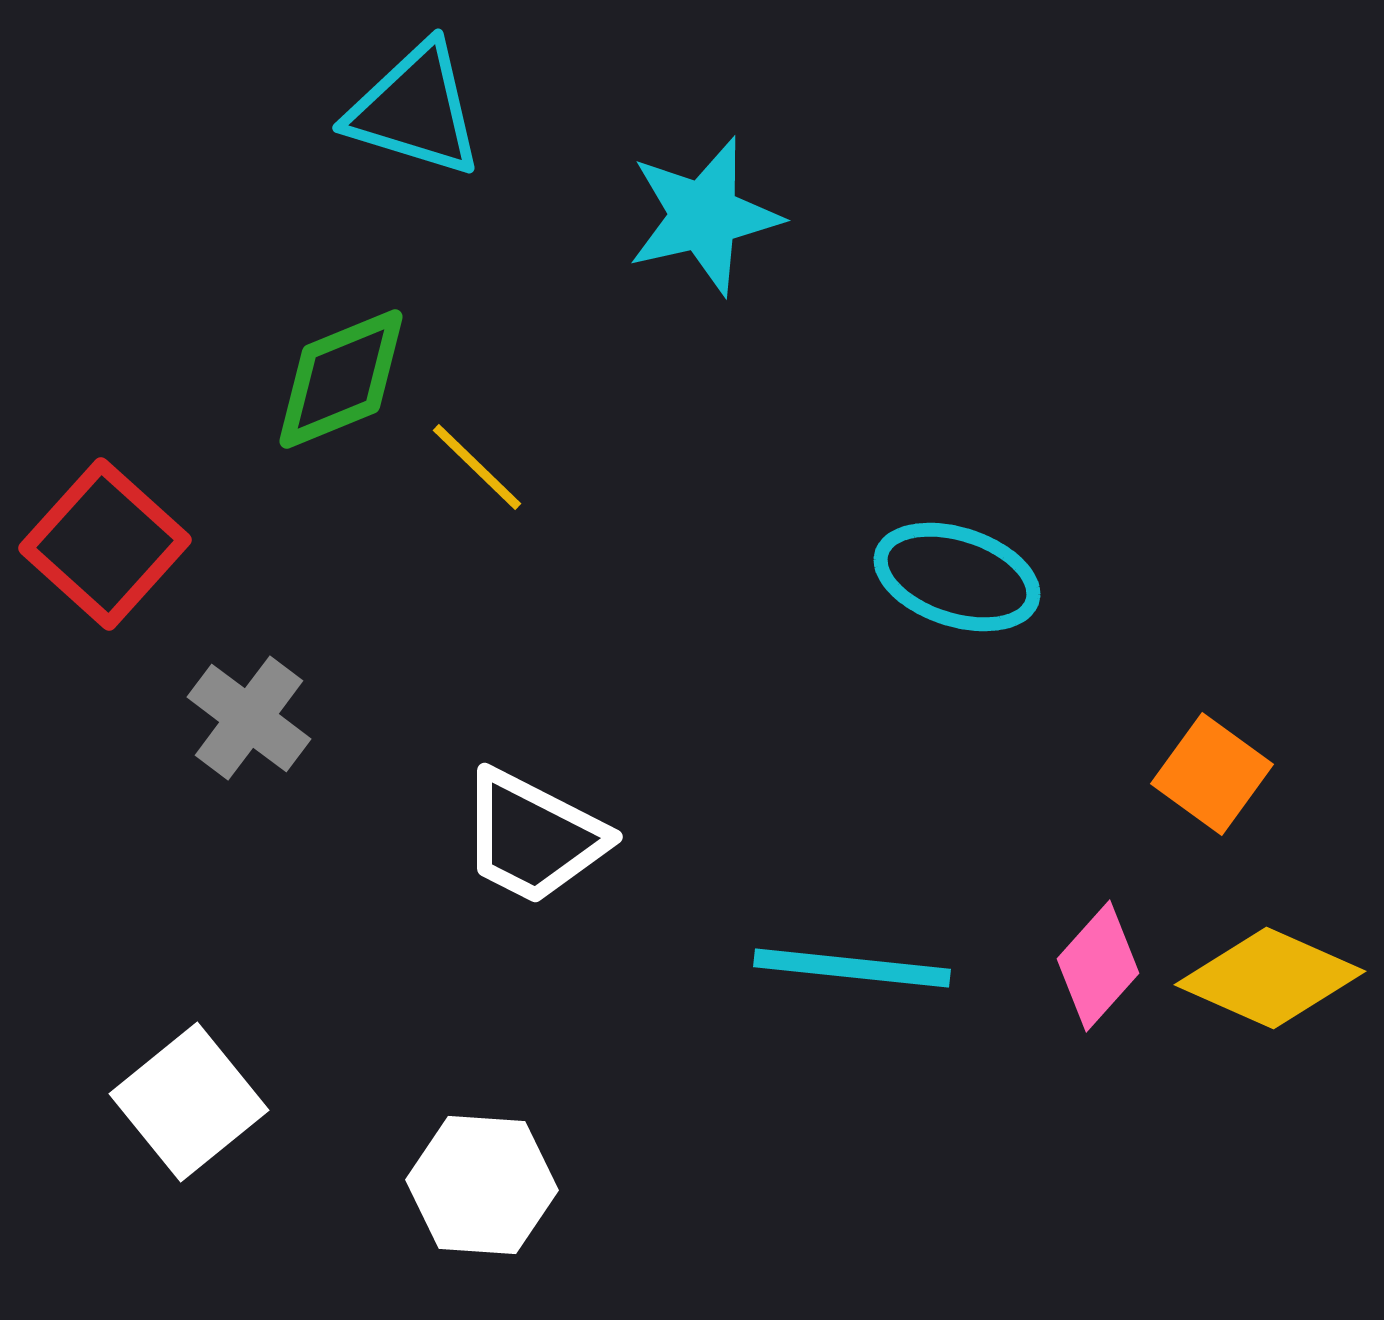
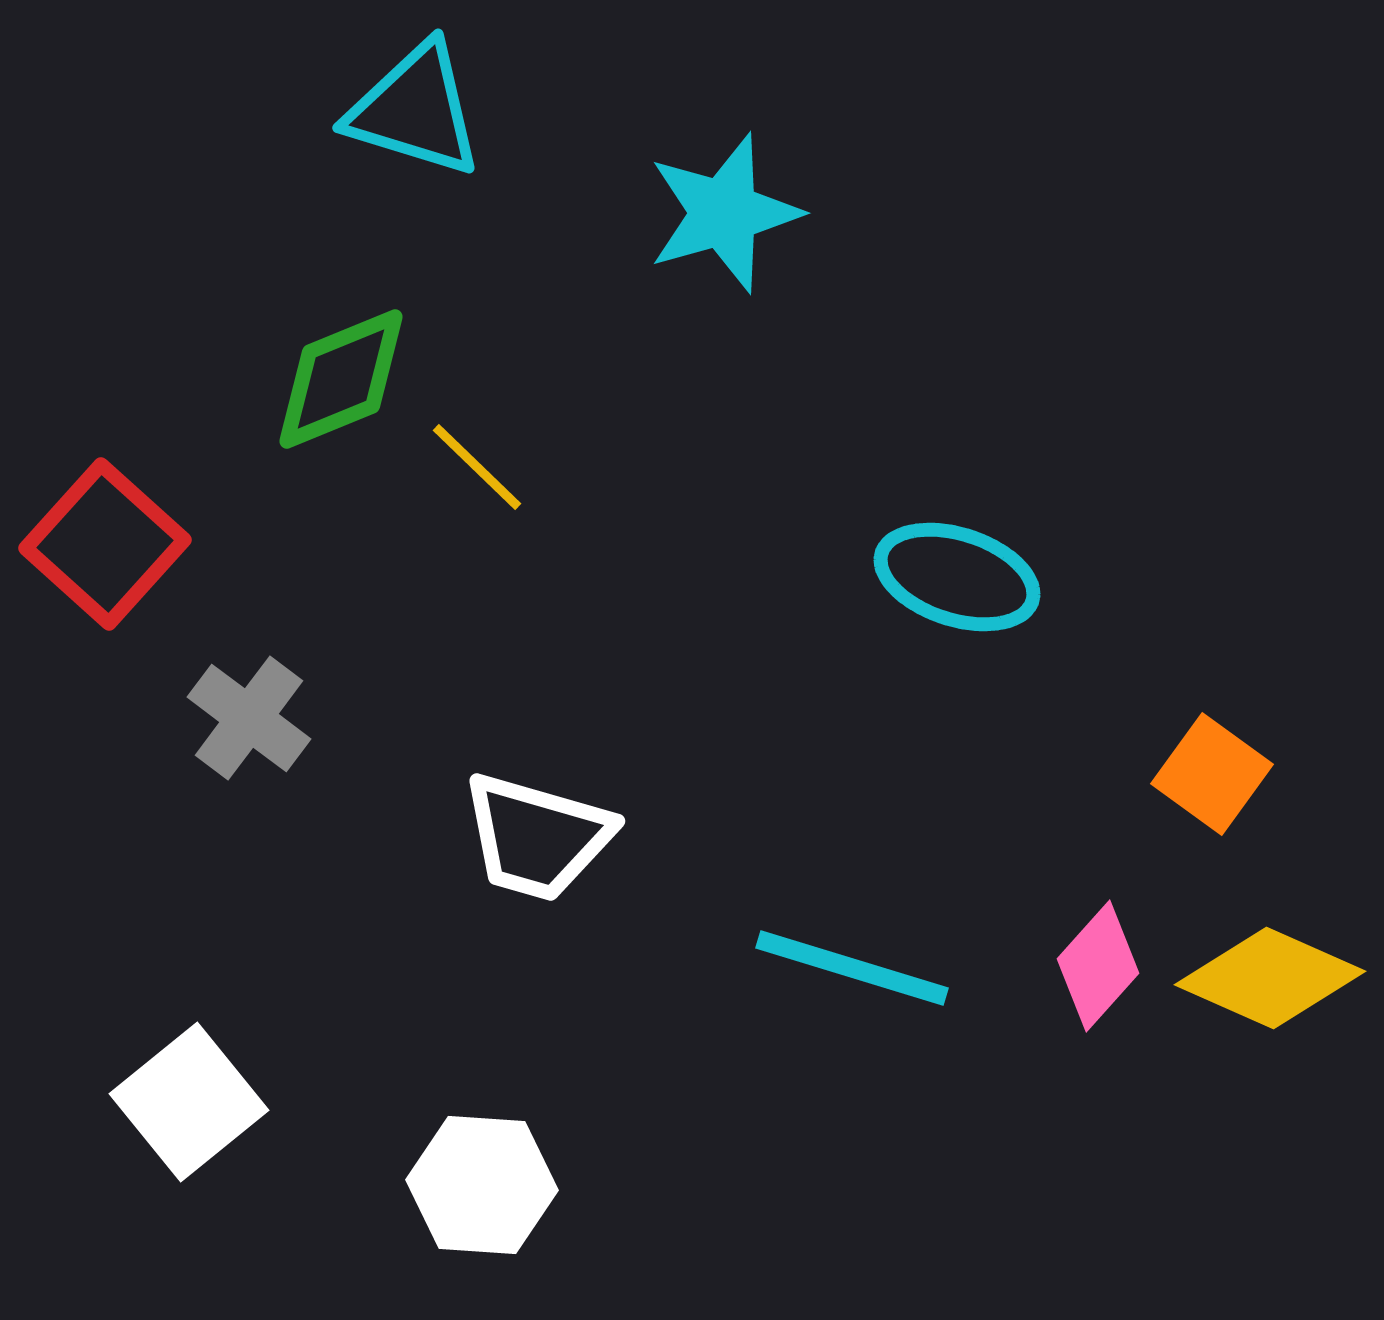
cyan star: moved 20 px right, 3 px up; rotated 3 degrees counterclockwise
white trapezoid: moved 4 px right; rotated 11 degrees counterclockwise
cyan line: rotated 11 degrees clockwise
